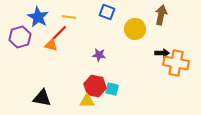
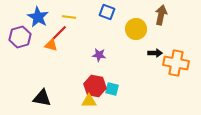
yellow circle: moved 1 px right
black arrow: moved 7 px left
yellow triangle: moved 2 px right
